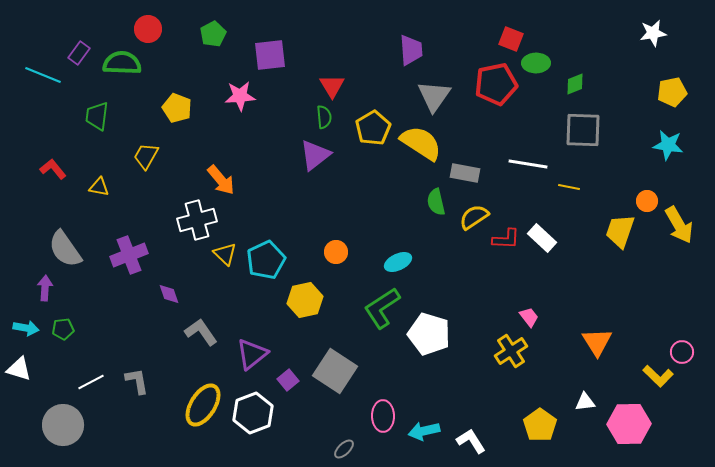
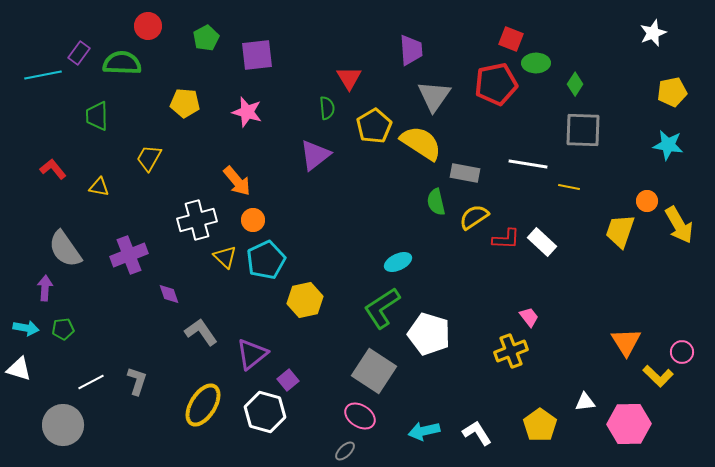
red circle at (148, 29): moved 3 px up
white star at (653, 33): rotated 12 degrees counterclockwise
green pentagon at (213, 34): moved 7 px left, 4 px down
purple square at (270, 55): moved 13 px left
cyan line at (43, 75): rotated 33 degrees counterclockwise
green diamond at (575, 84): rotated 35 degrees counterclockwise
red triangle at (332, 86): moved 17 px right, 8 px up
pink star at (240, 96): moved 7 px right, 16 px down; rotated 20 degrees clockwise
yellow pentagon at (177, 108): moved 8 px right, 5 px up; rotated 16 degrees counterclockwise
green trapezoid at (97, 116): rotated 8 degrees counterclockwise
green semicircle at (324, 117): moved 3 px right, 9 px up
yellow pentagon at (373, 128): moved 1 px right, 2 px up
yellow trapezoid at (146, 156): moved 3 px right, 2 px down
orange arrow at (221, 180): moved 16 px right, 1 px down
white rectangle at (542, 238): moved 4 px down
orange circle at (336, 252): moved 83 px left, 32 px up
yellow triangle at (225, 254): moved 3 px down
orange triangle at (597, 342): moved 29 px right
yellow cross at (511, 351): rotated 12 degrees clockwise
gray square at (335, 371): moved 39 px right
gray L-shape at (137, 381): rotated 28 degrees clockwise
white hexagon at (253, 413): moved 12 px right, 1 px up; rotated 24 degrees counterclockwise
pink ellipse at (383, 416): moved 23 px left; rotated 56 degrees counterclockwise
white L-shape at (471, 441): moved 6 px right, 8 px up
gray ellipse at (344, 449): moved 1 px right, 2 px down
